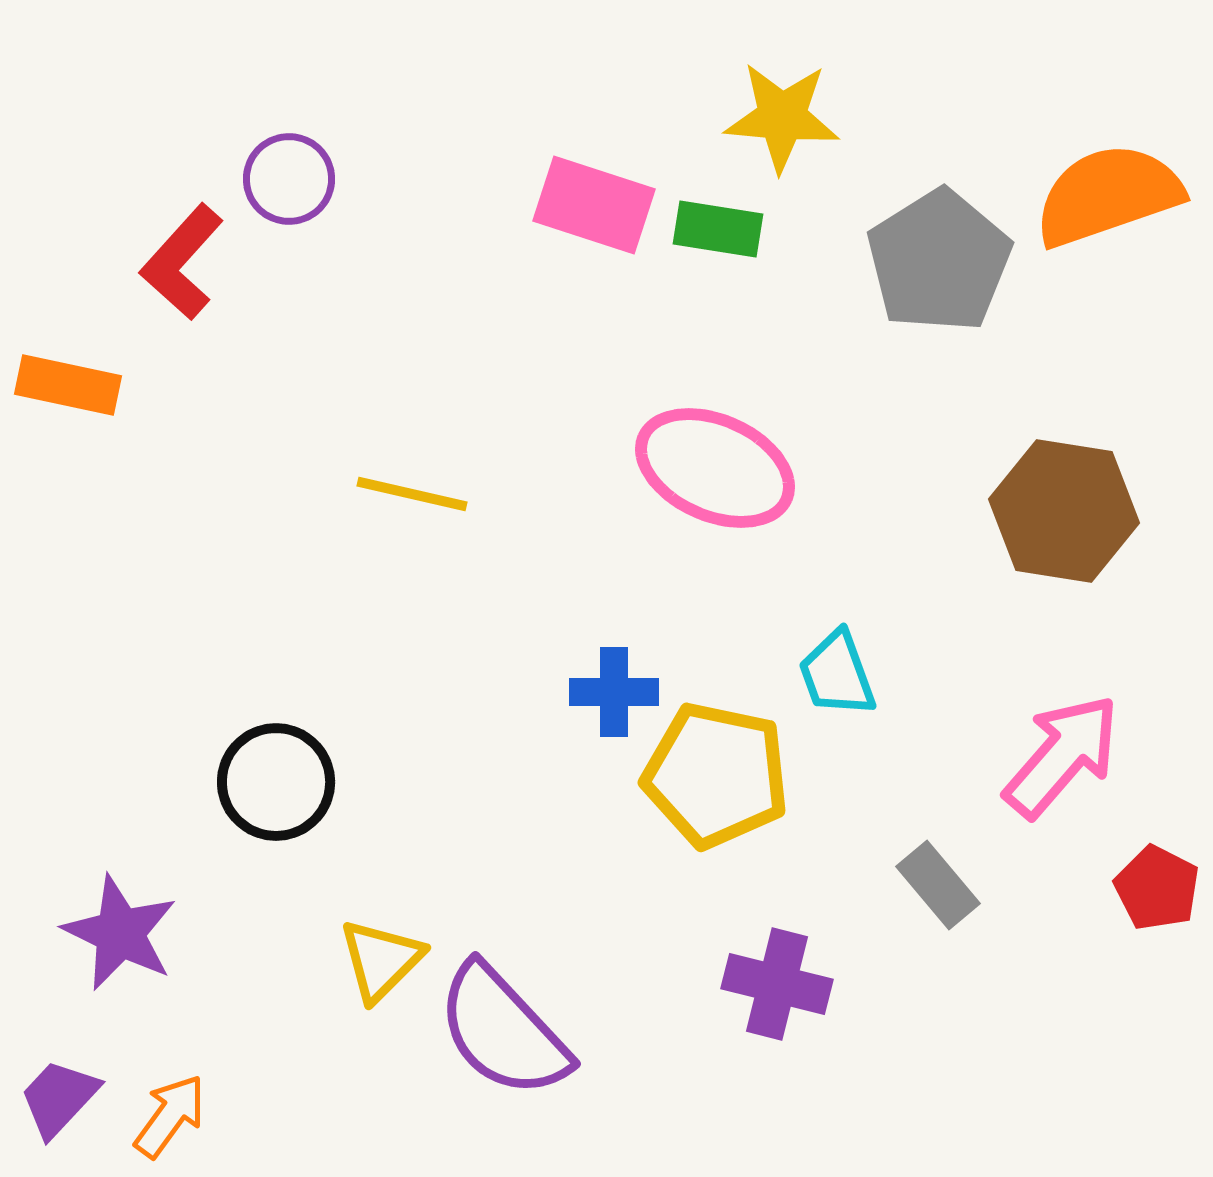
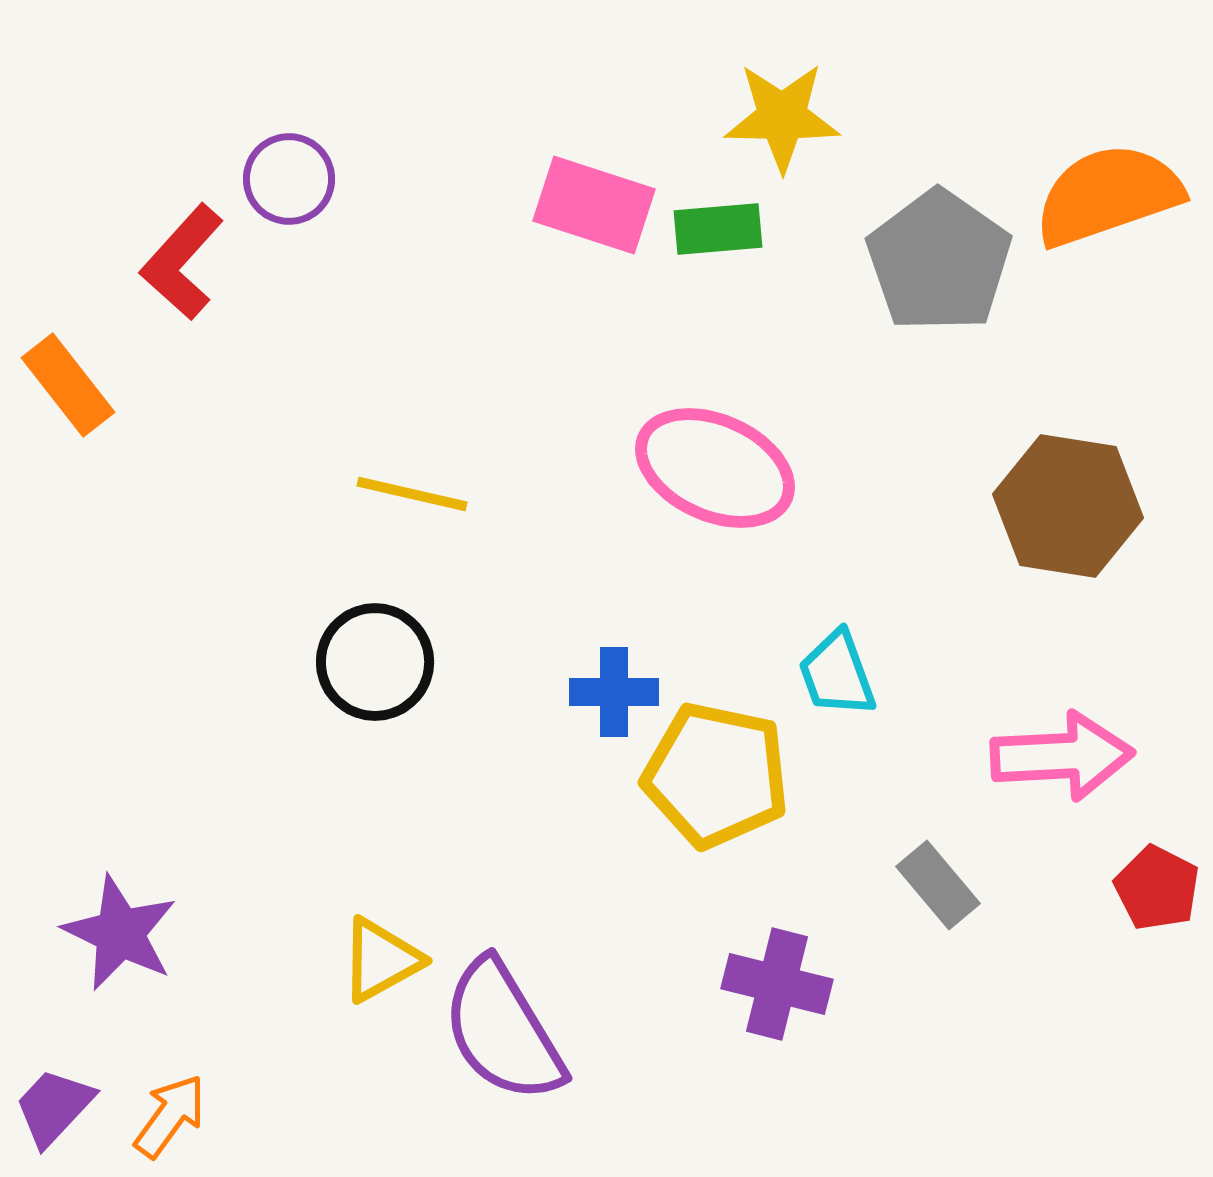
yellow star: rotated 4 degrees counterclockwise
green rectangle: rotated 14 degrees counterclockwise
gray pentagon: rotated 5 degrees counterclockwise
orange rectangle: rotated 40 degrees clockwise
brown hexagon: moved 4 px right, 5 px up
pink arrow: rotated 46 degrees clockwise
black circle: moved 99 px right, 120 px up
yellow triangle: rotated 16 degrees clockwise
purple semicircle: rotated 12 degrees clockwise
purple trapezoid: moved 5 px left, 9 px down
